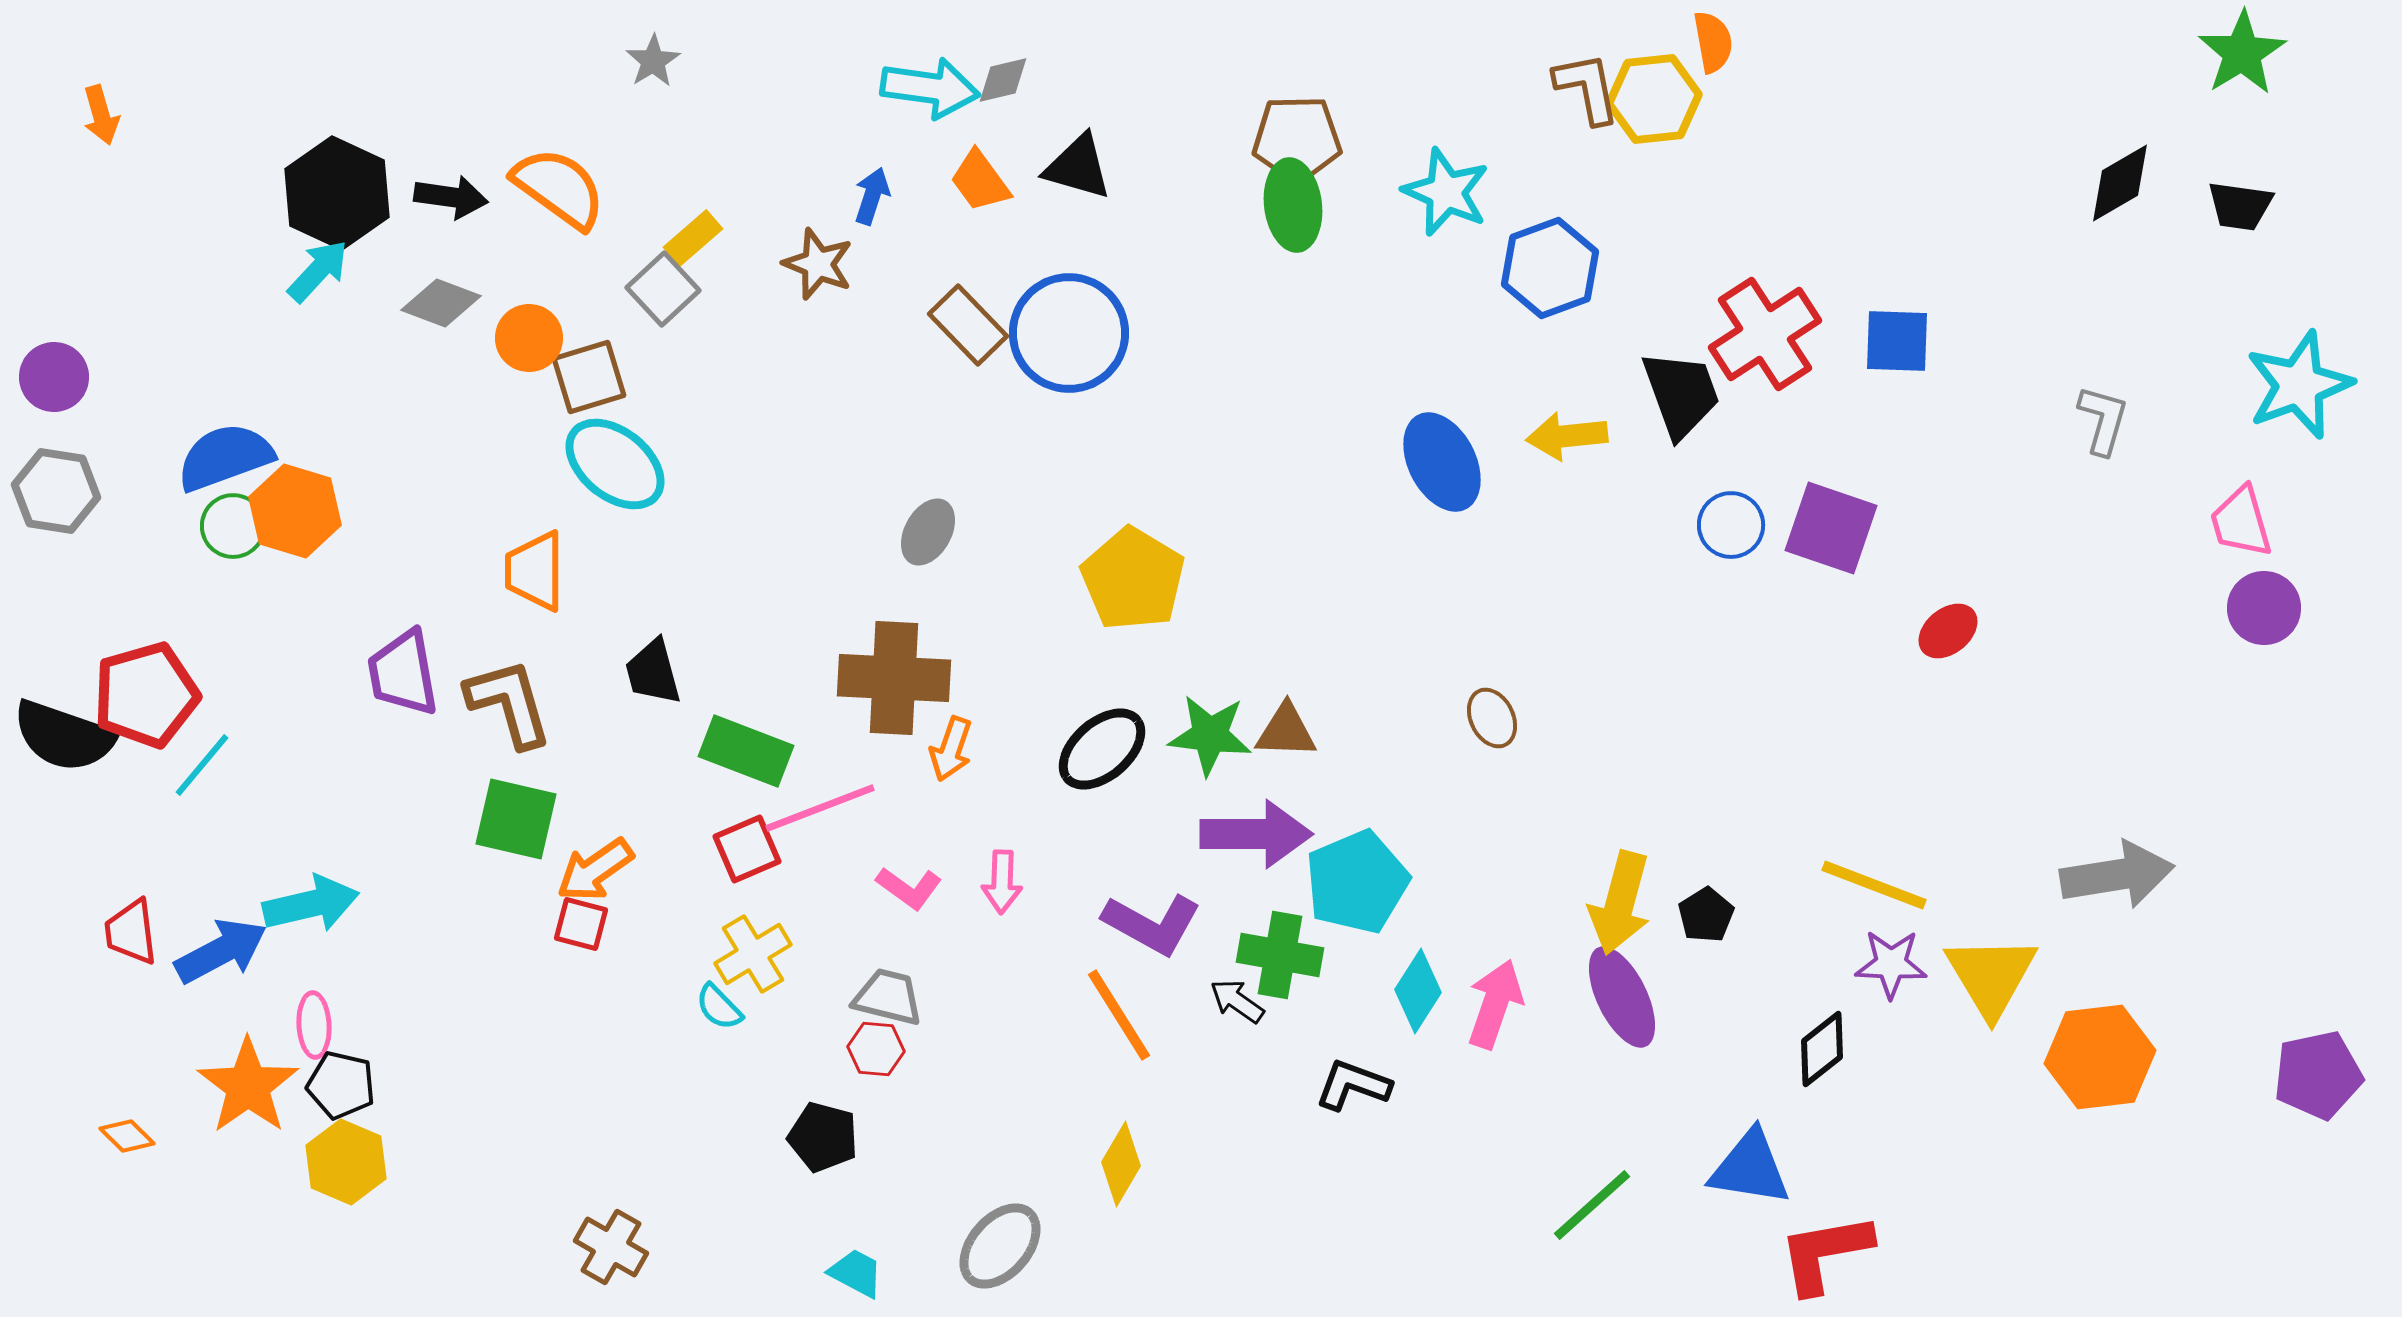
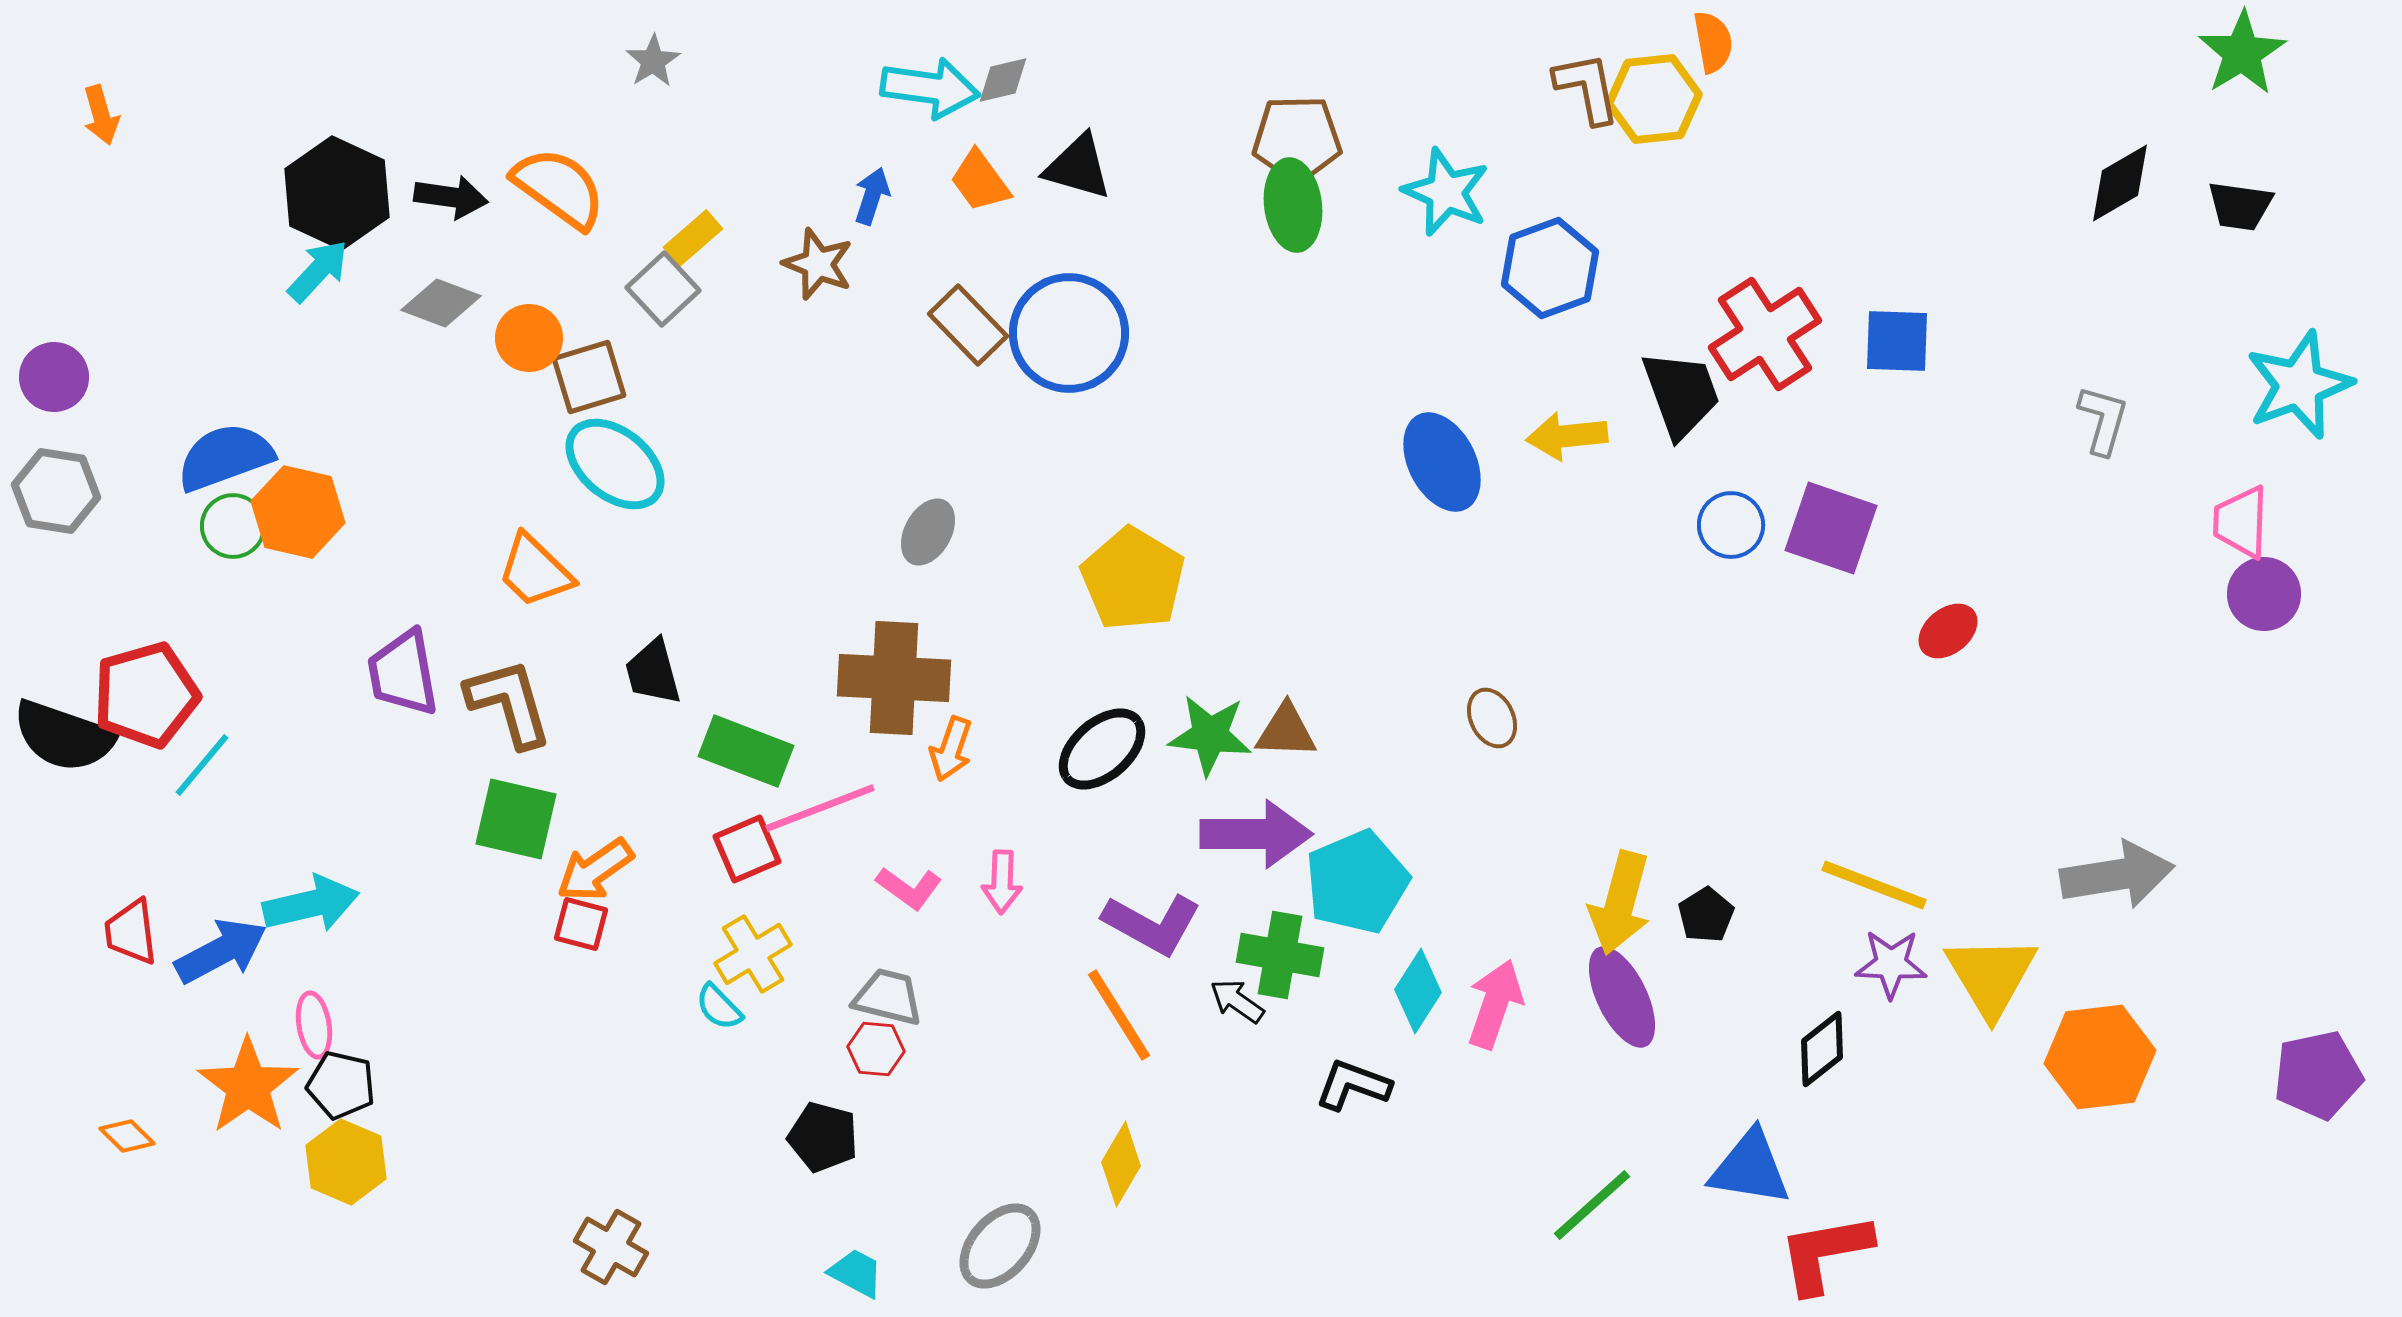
orange hexagon at (295, 511): moved 3 px right, 1 px down; rotated 4 degrees counterclockwise
pink trapezoid at (2241, 522): rotated 18 degrees clockwise
orange trapezoid at (535, 571): rotated 46 degrees counterclockwise
purple circle at (2264, 608): moved 14 px up
pink ellipse at (314, 1025): rotated 6 degrees counterclockwise
